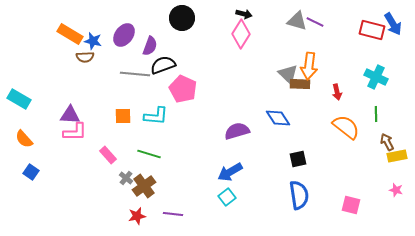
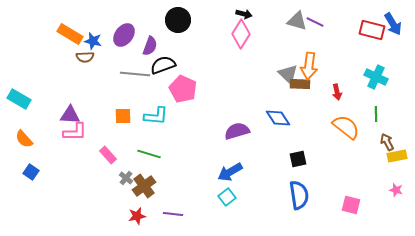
black circle at (182, 18): moved 4 px left, 2 px down
